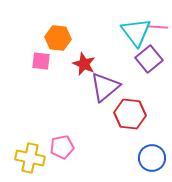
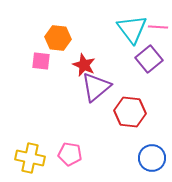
cyan triangle: moved 4 px left, 3 px up
red star: moved 1 px down
purple triangle: moved 9 px left
red hexagon: moved 2 px up
pink pentagon: moved 8 px right, 7 px down; rotated 20 degrees clockwise
